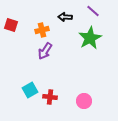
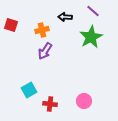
green star: moved 1 px right, 1 px up
cyan square: moved 1 px left
red cross: moved 7 px down
